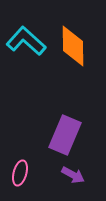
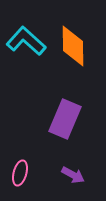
purple rectangle: moved 16 px up
